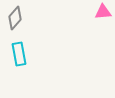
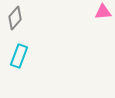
cyan rectangle: moved 2 px down; rotated 30 degrees clockwise
